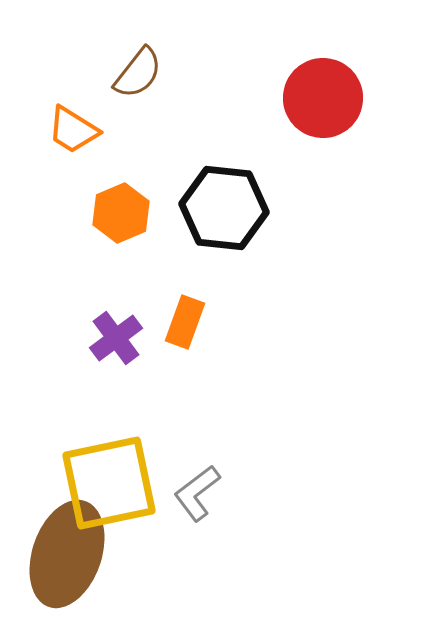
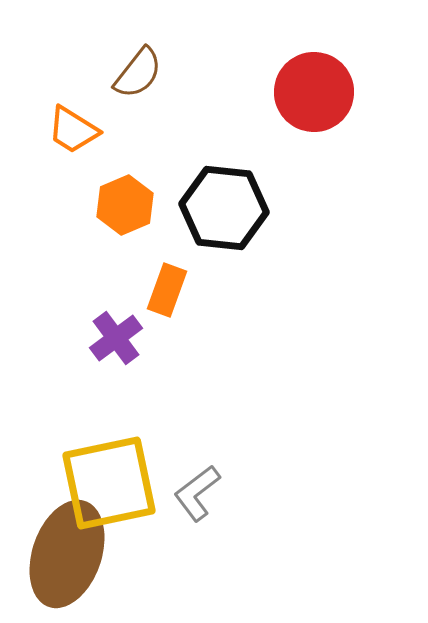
red circle: moved 9 px left, 6 px up
orange hexagon: moved 4 px right, 8 px up
orange rectangle: moved 18 px left, 32 px up
